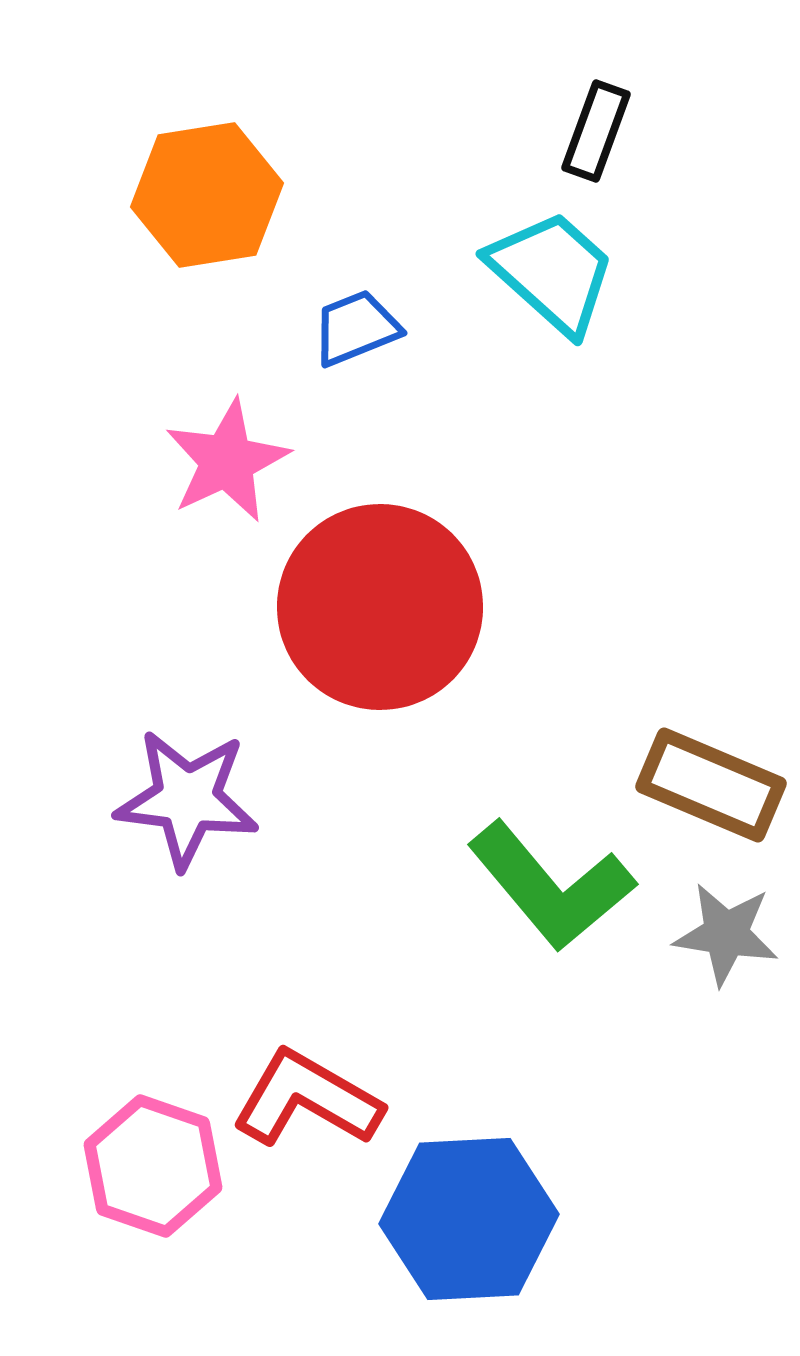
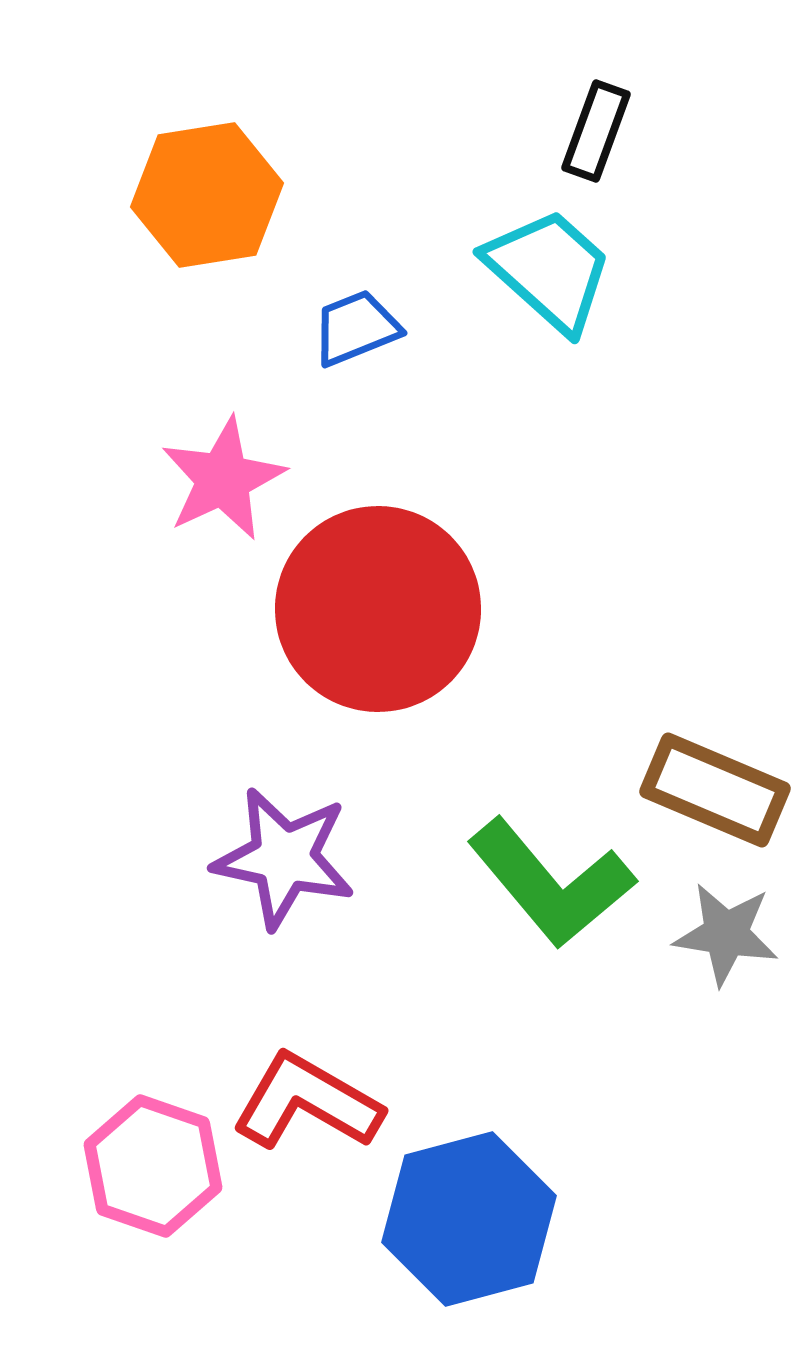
cyan trapezoid: moved 3 px left, 2 px up
pink star: moved 4 px left, 18 px down
red circle: moved 2 px left, 2 px down
brown rectangle: moved 4 px right, 5 px down
purple star: moved 97 px right, 59 px down; rotated 5 degrees clockwise
green L-shape: moved 3 px up
red L-shape: moved 3 px down
blue hexagon: rotated 12 degrees counterclockwise
